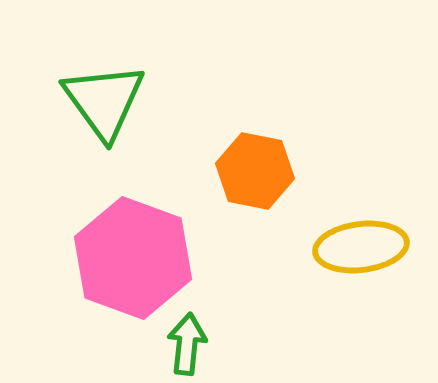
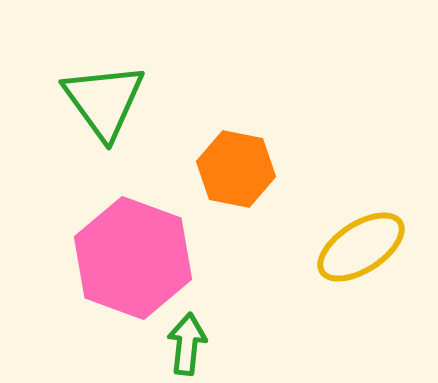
orange hexagon: moved 19 px left, 2 px up
yellow ellipse: rotated 26 degrees counterclockwise
